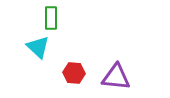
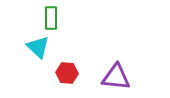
red hexagon: moved 7 px left
